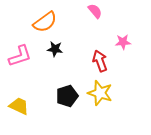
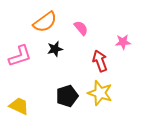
pink semicircle: moved 14 px left, 17 px down
black star: rotated 21 degrees counterclockwise
